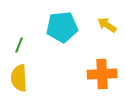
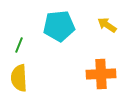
cyan pentagon: moved 3 px left, 1 px up
orange cross: moved 1 px left
